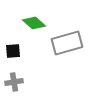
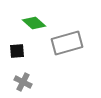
black square: moved 4 px right
gray cross: moved 9 px right; rotated 36 degrees clockwise
